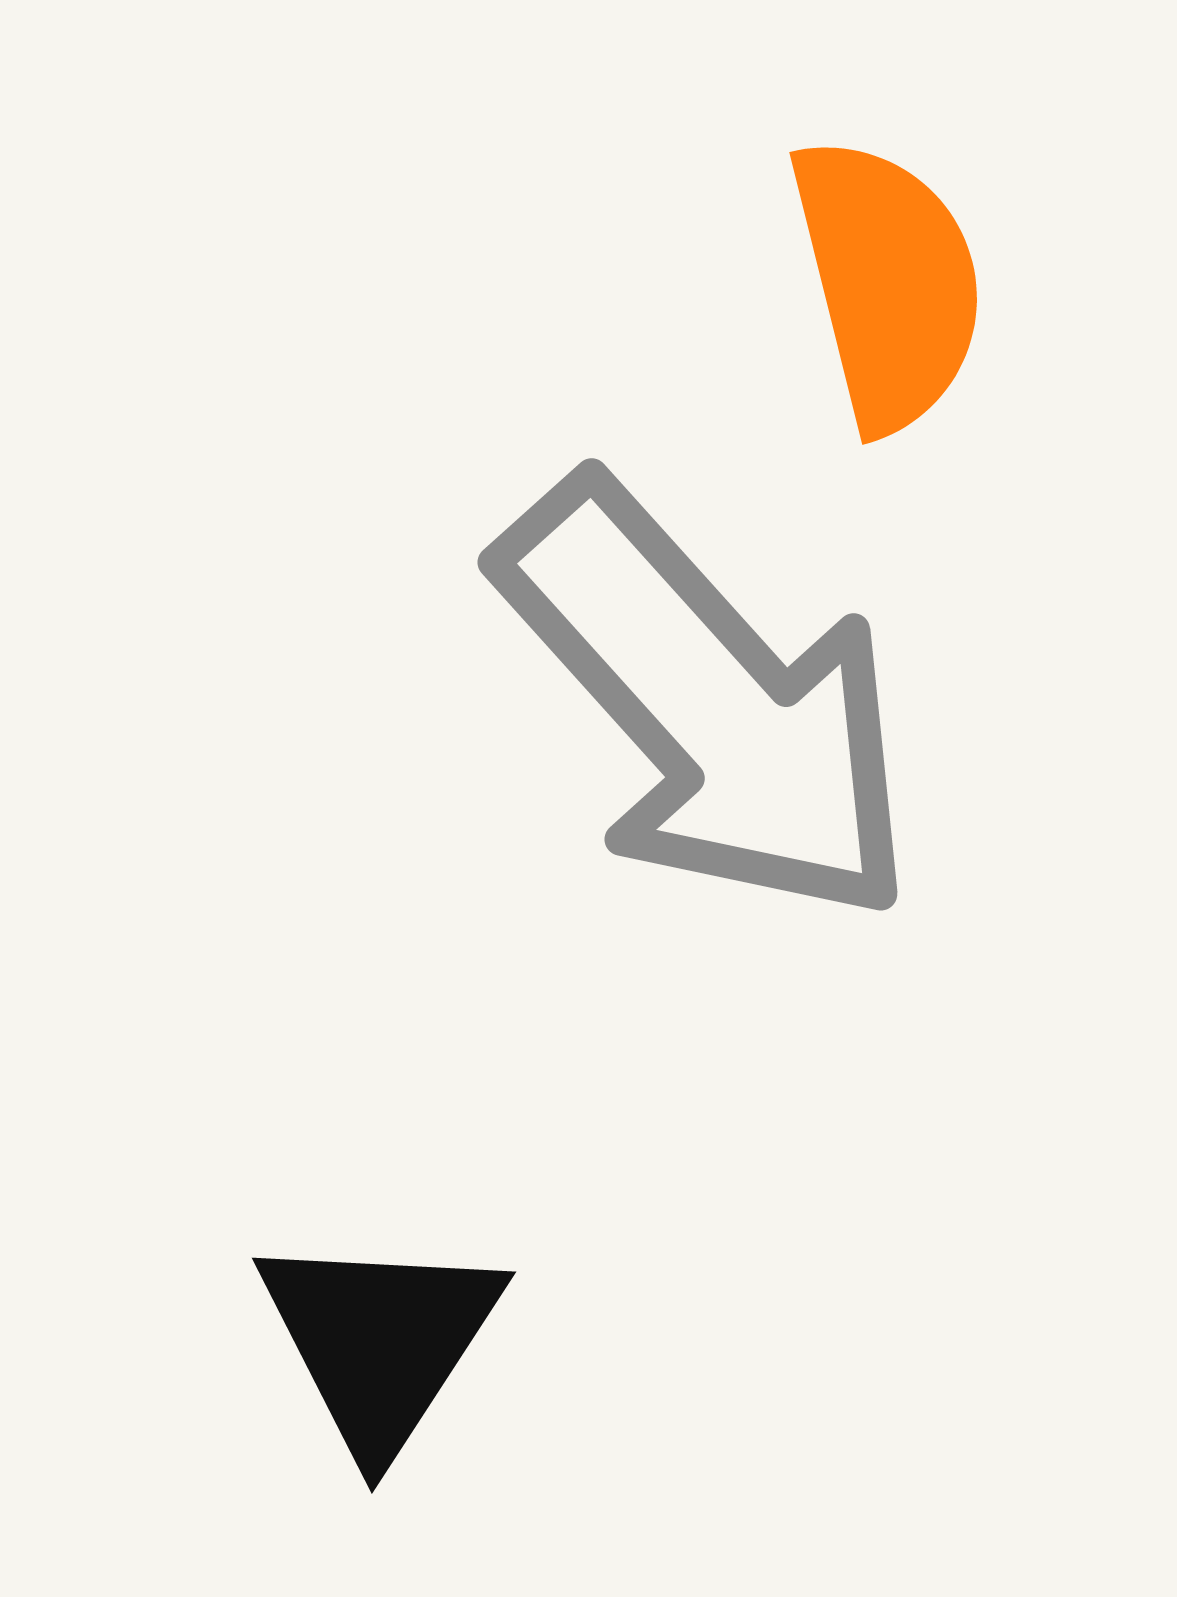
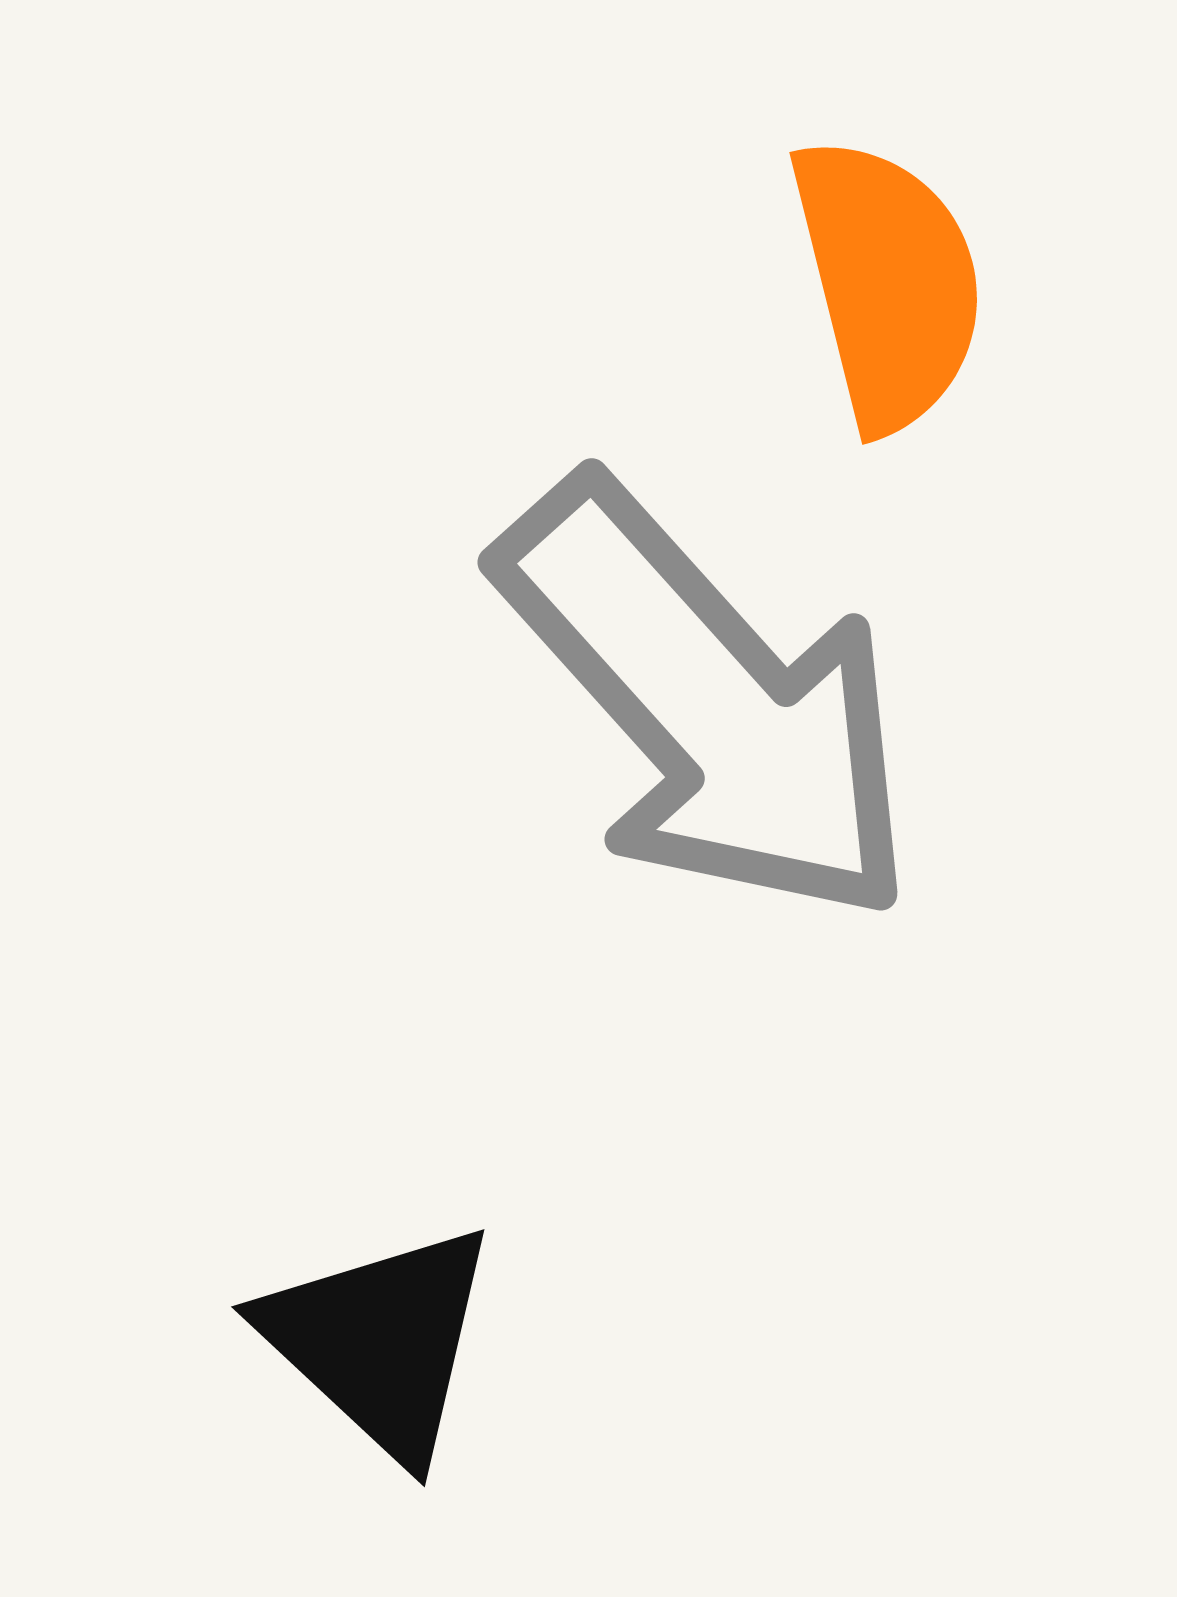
black triangle: rotated 20 degrees counterclockwise
